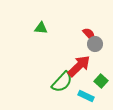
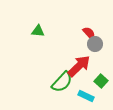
green triangle: moved 3 px left, 3 px down
red semicircle: moved 1 px up
